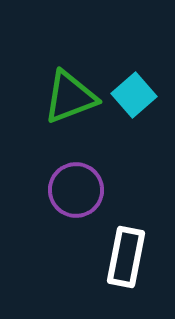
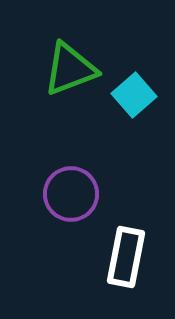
green triangle: moved 28 px up
purple circle: moved 5 px left, 4 px down
